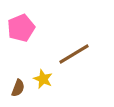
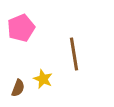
brown line: rotated 68 degrees counterclockwise
